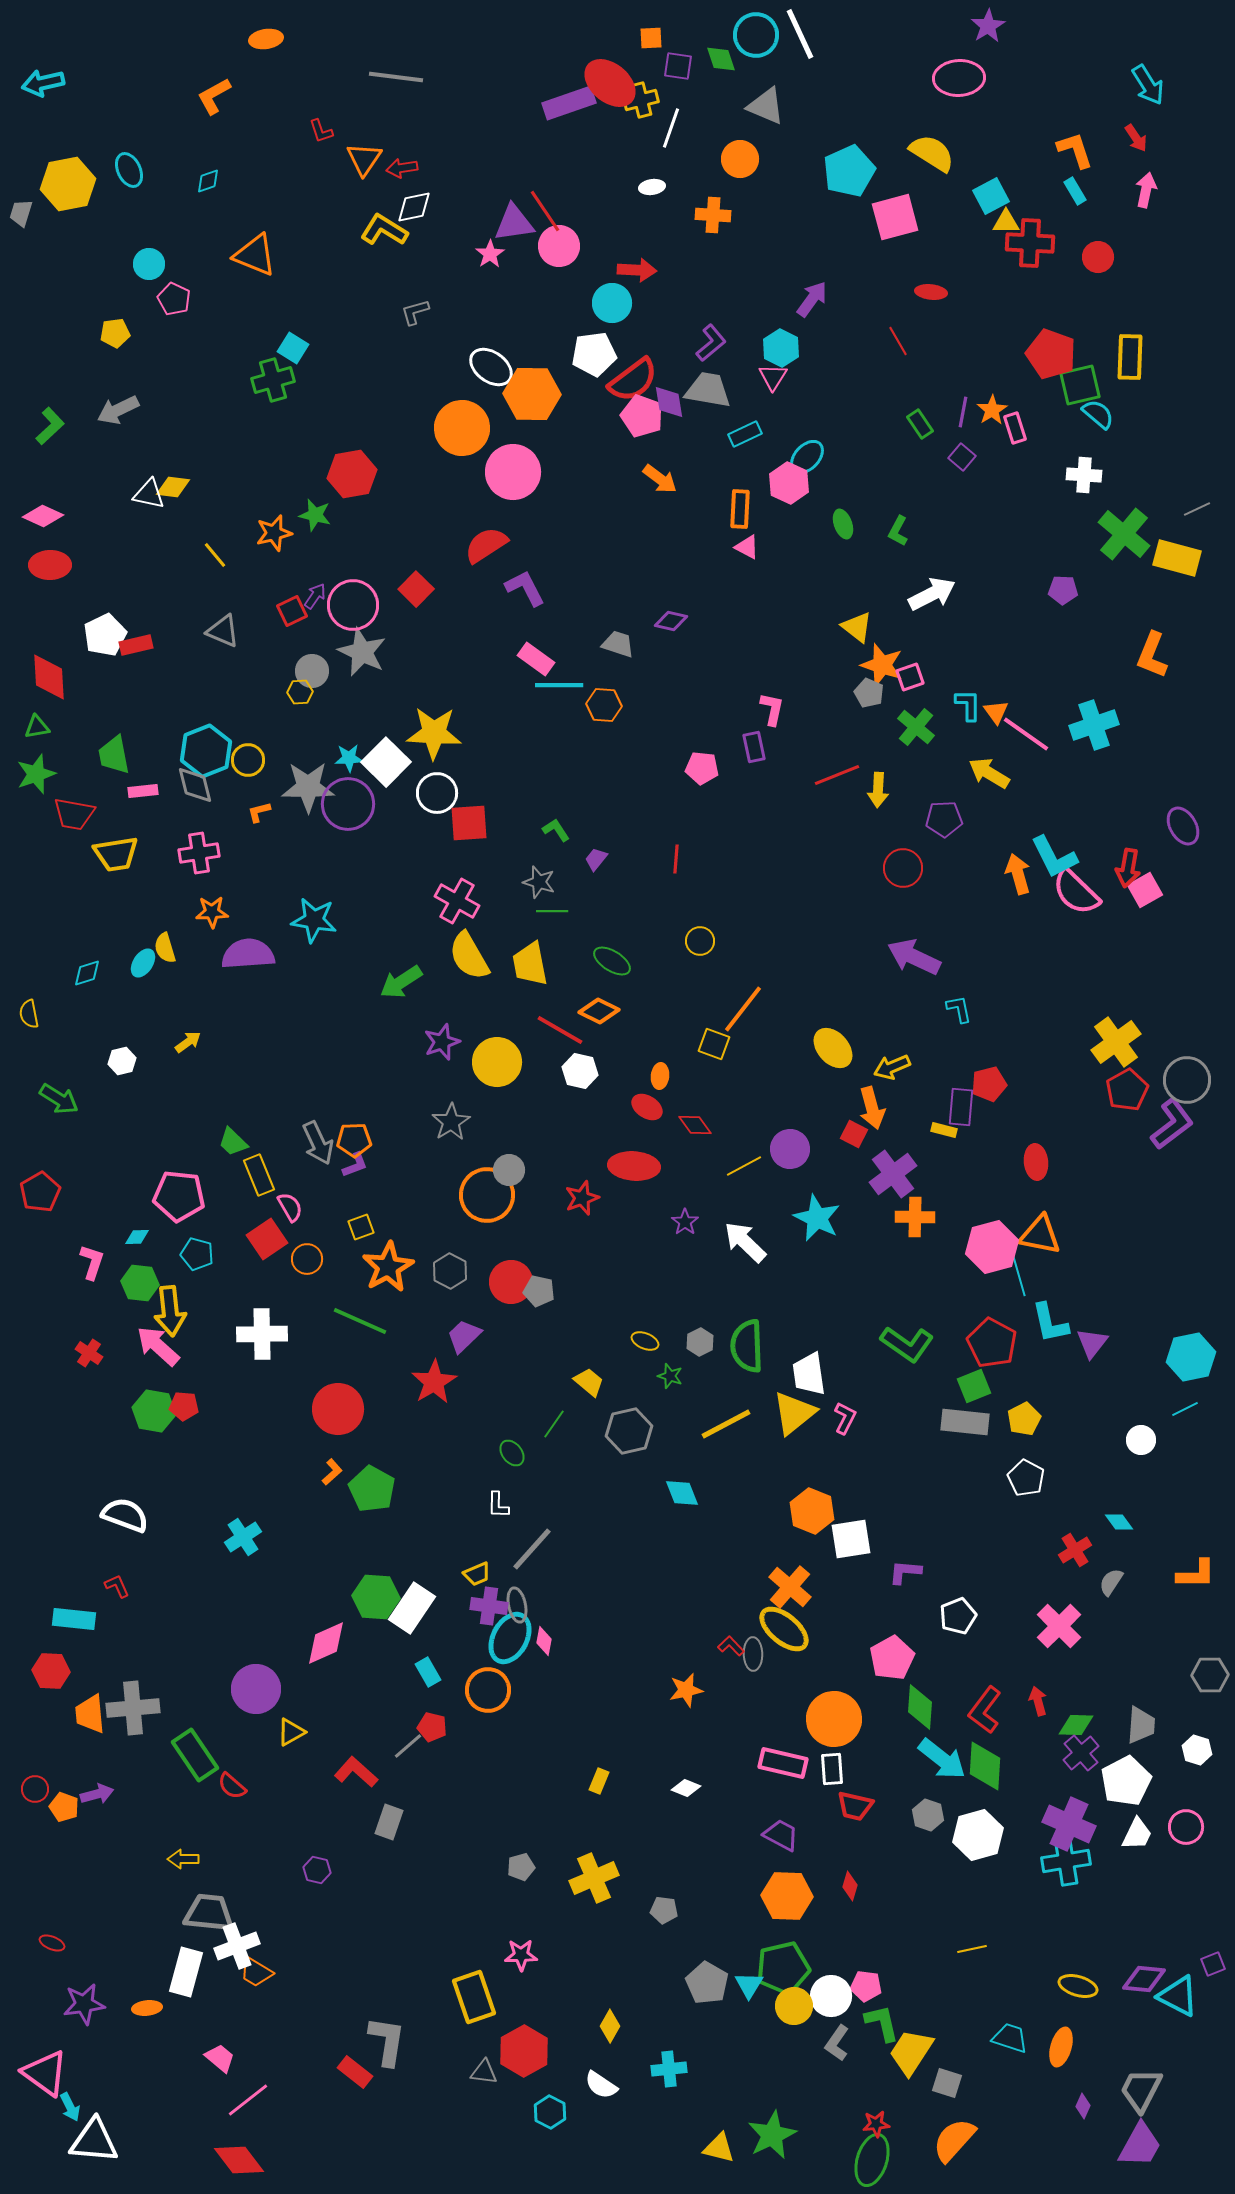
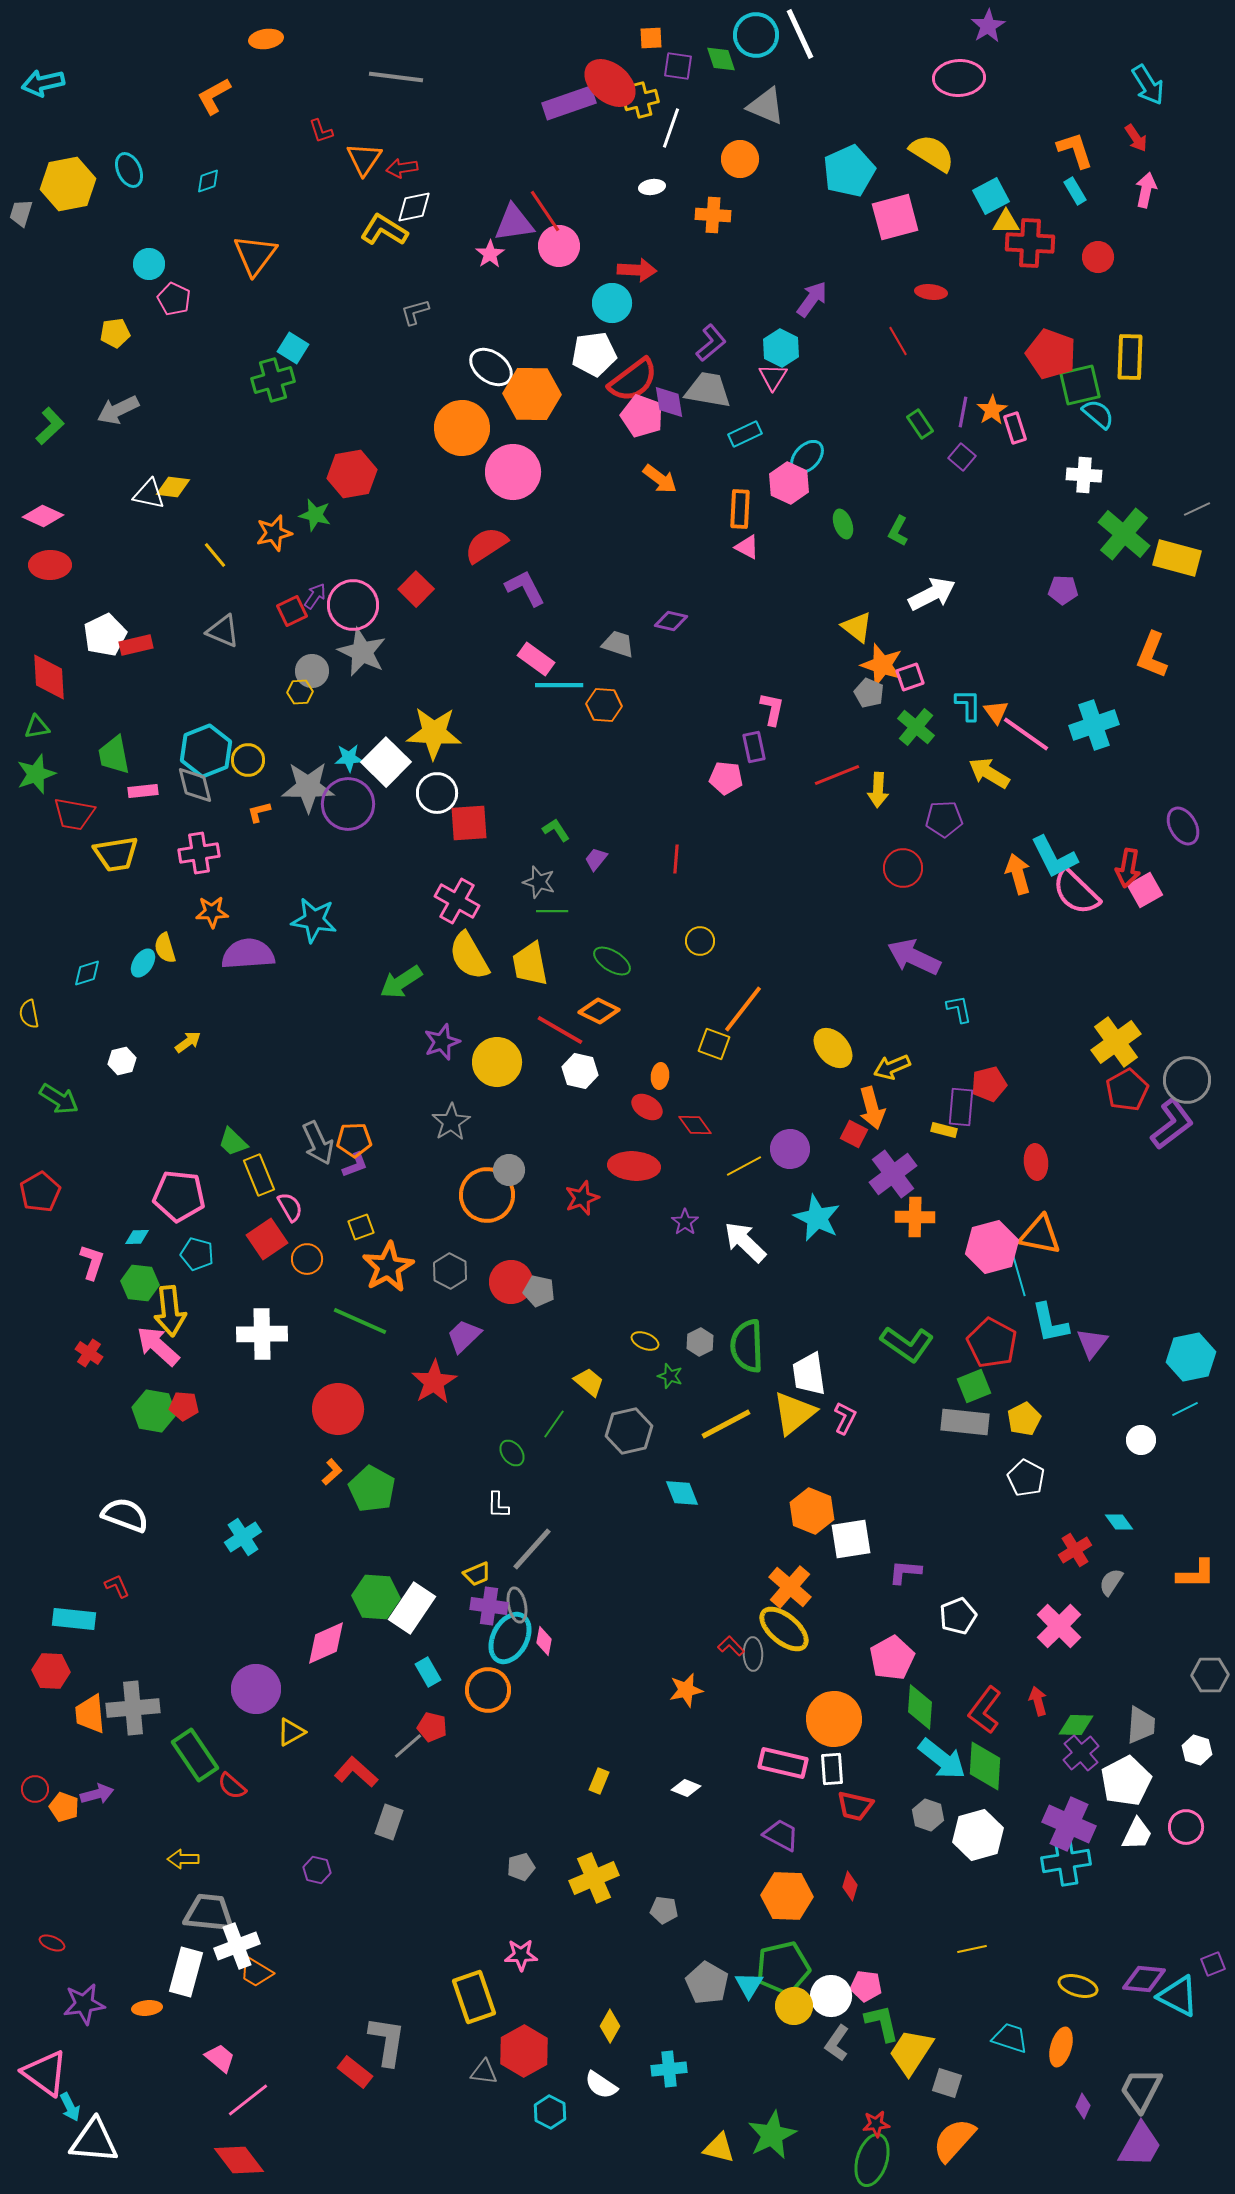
orange triangle at (255, 255): rotated 45 degrees clockwise
pink pentagon at (702, 768): moved 24 px right, 10 px down
